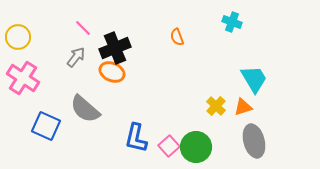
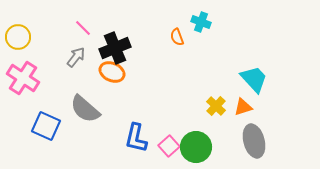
cyan cross: moved 31 px left
cyan trapezoid: rotated 12 degrees counterclockwise
